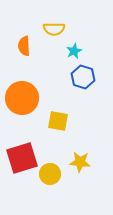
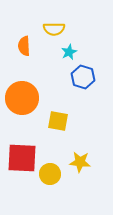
cyan star: moved 5 px left, 1 px down
red square: rotated 20 degrees clockwise
